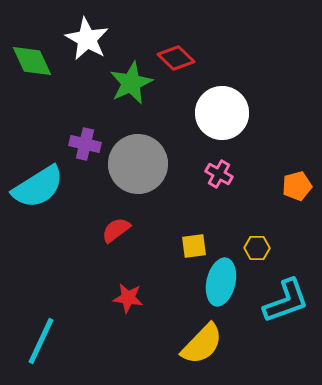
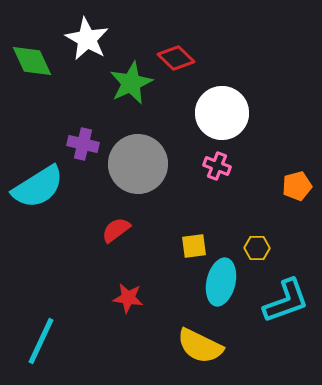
purple cross: moved 2 px left
pink cross: moved 2 px left, 8 px up; rotated 8 degrees counterclockwise
yellow semicircle: moved 2 px left, 2 px down; rotated 72 degrees clockwise
